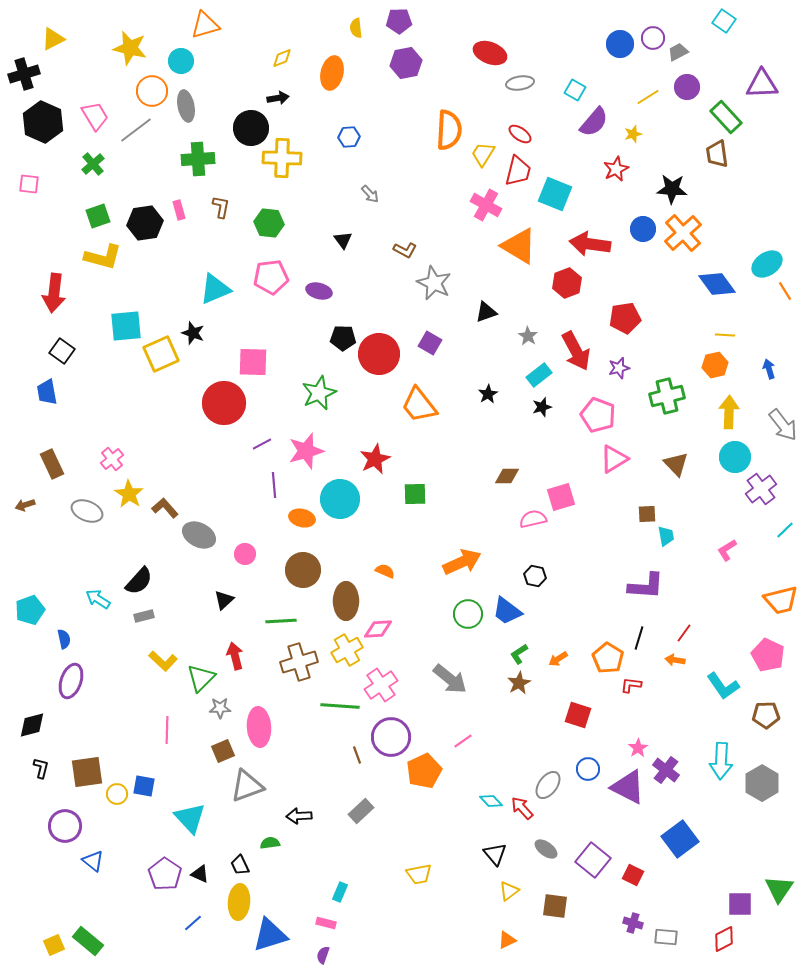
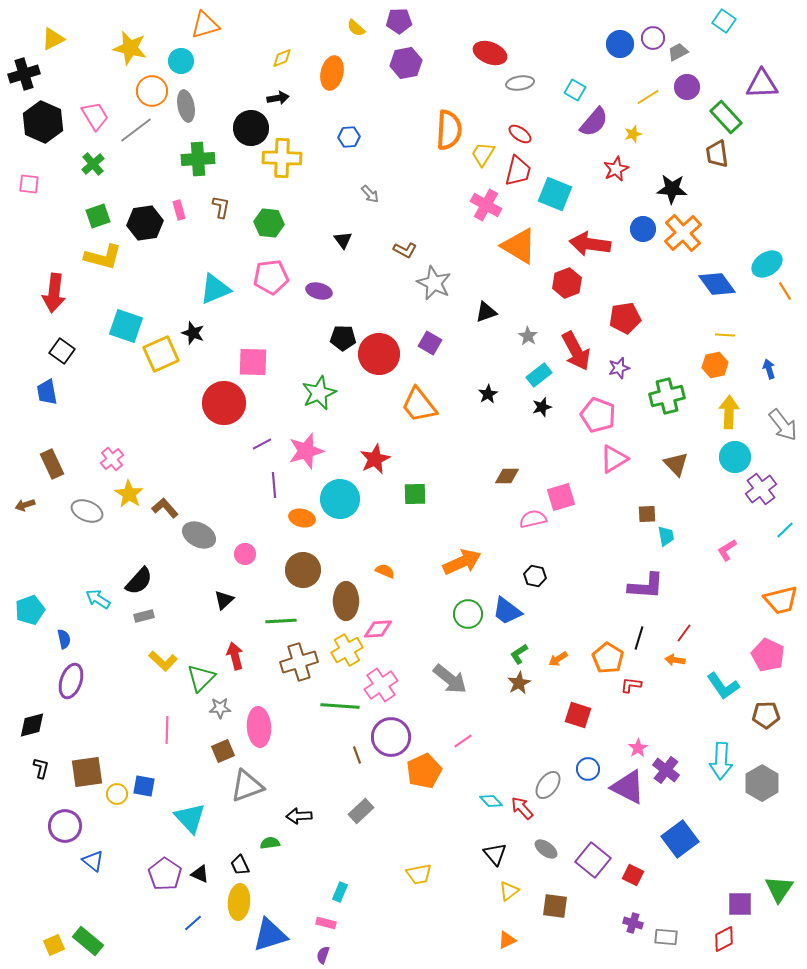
yellow semicircle at (356, 28): rotated 42 degrees counterclockwise
cyan square at (126, 326): rotated 24 degrees clockwise
